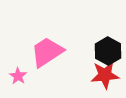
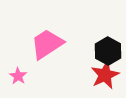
pink trapezoid: moved 8 px up
red star: rotated 20 degrees counterclockwise
